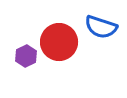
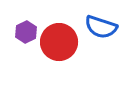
purple hexagon: moved 24 px up
